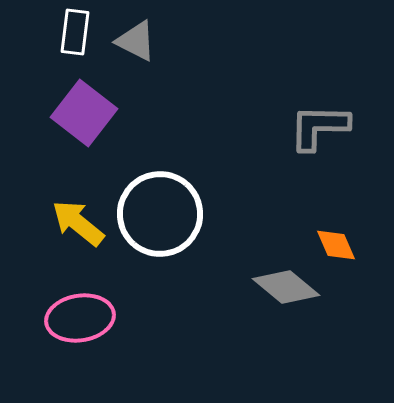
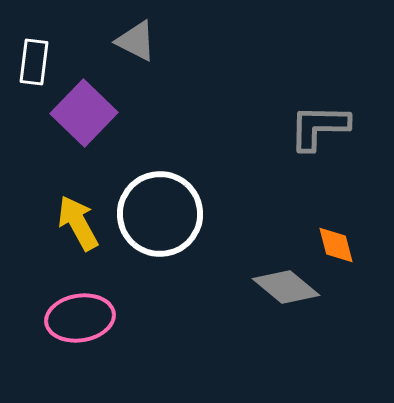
white rectangle: moved 41 px left, 30 px down
purple square: rotated 6 degrees clockwise
yellow arrow: rotated 22 degrees clockwise
orange diamond: rotated 9 degrees clockwise
